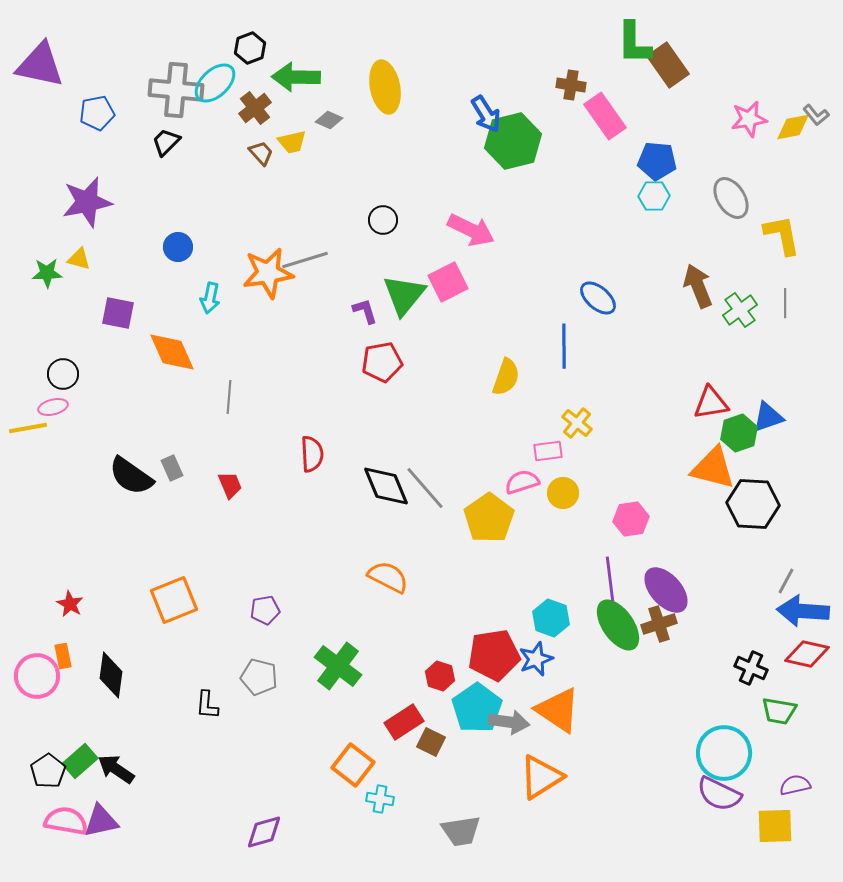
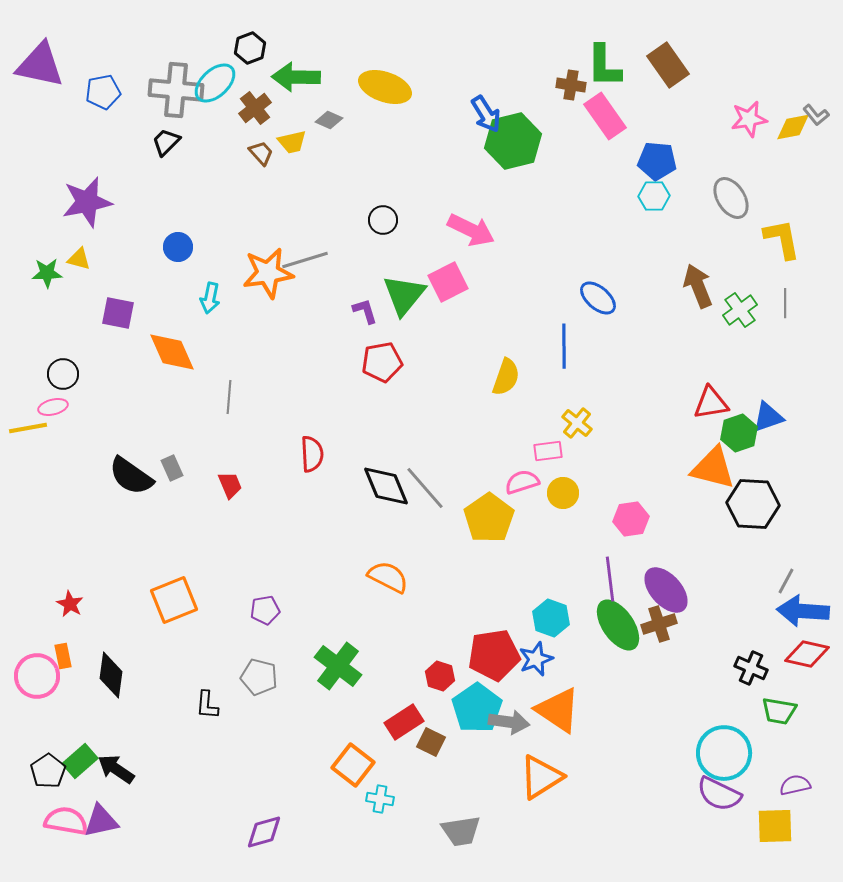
green L-shape at (634, 43): moved 30 px left, 23 px down
yellow ellipse at (385, 87): rotated 60 degrees counterclockwise
blue pentagon at (97, 113): moved 6 px right, 21 px up
yellow L-shape at (782, 235): moved 4 px down
